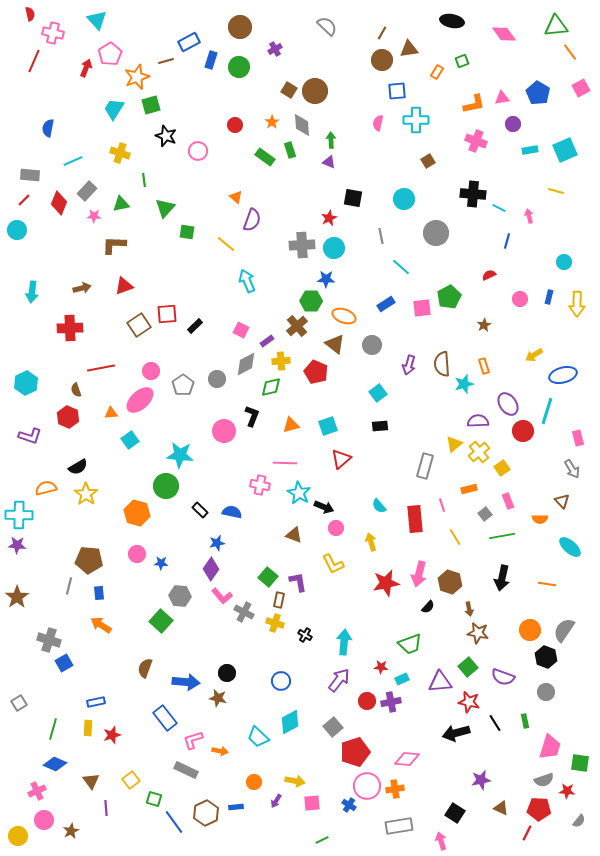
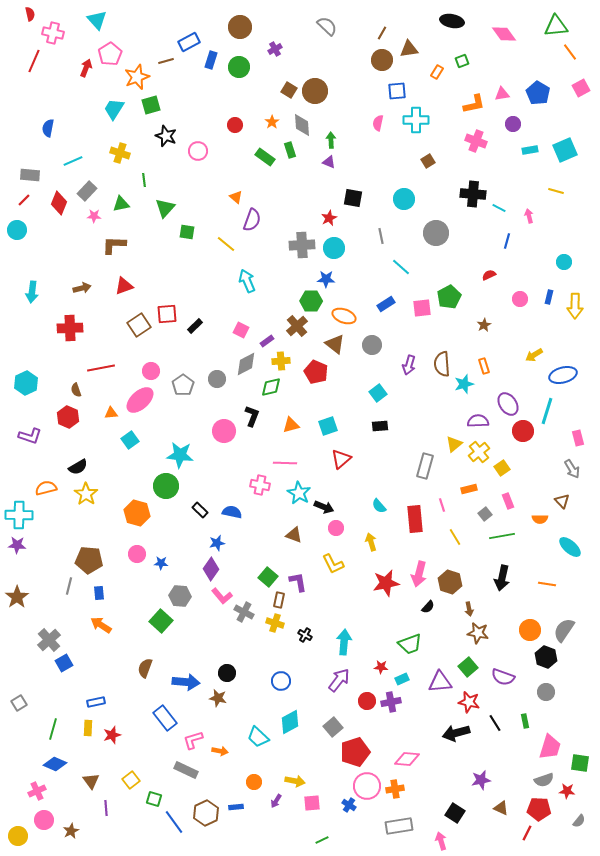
pink triangle at (502, 98): moved 4 px up
yellow arrow at (577, 304): moved 2 px left, 2 px down
gray cross at (49, 640): rotated 30 degrees clockwise
